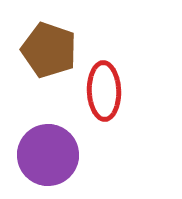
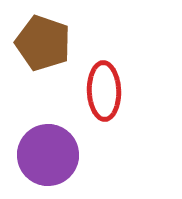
brown pentagon: moved 6 px left, 7 px up
